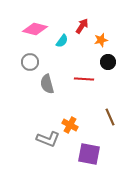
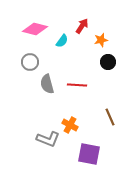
red line: moved 7 px left, 6 px down
